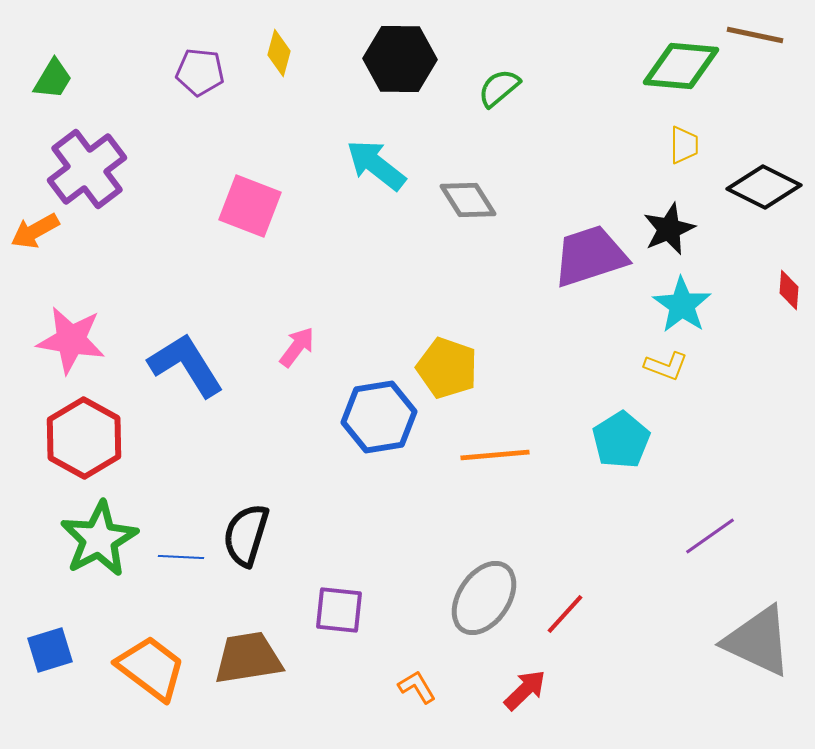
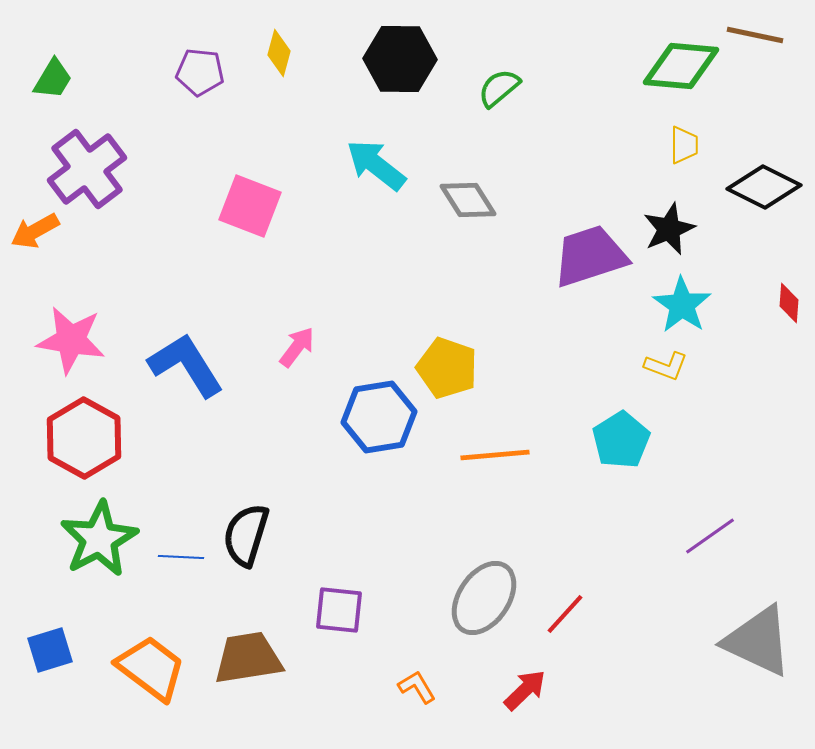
red diamond: moved 13 px down
